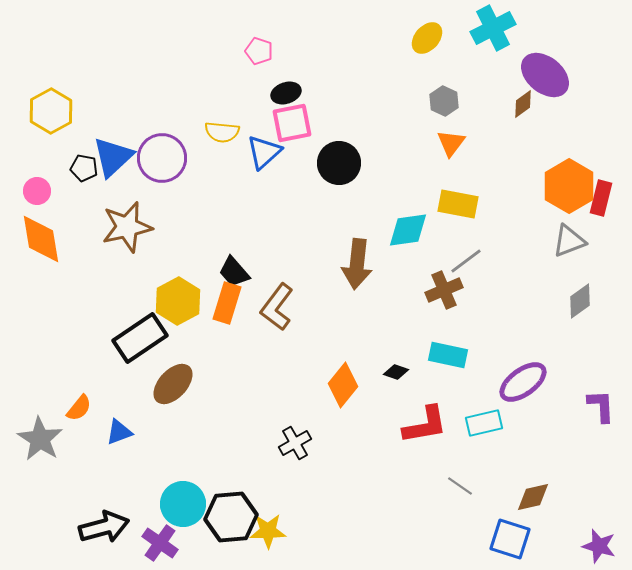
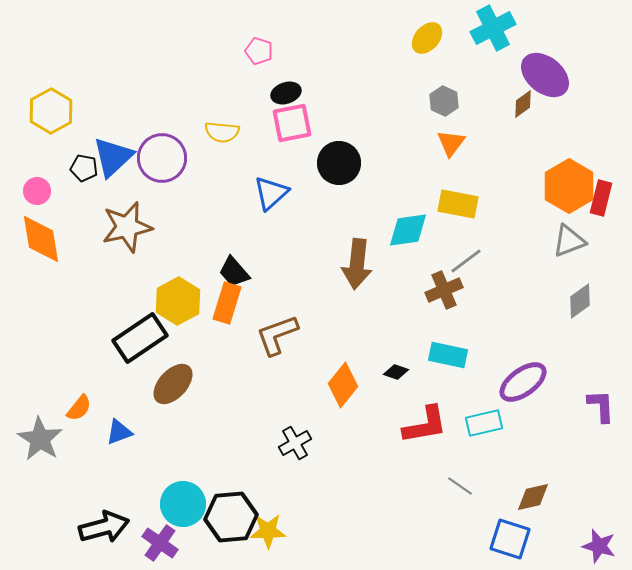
blue triangle at (264, 152): moved 7 px right, 41 px down
brown L-shape at (277, 307): moved 28 px down; rotated 33 degrees clockwise
